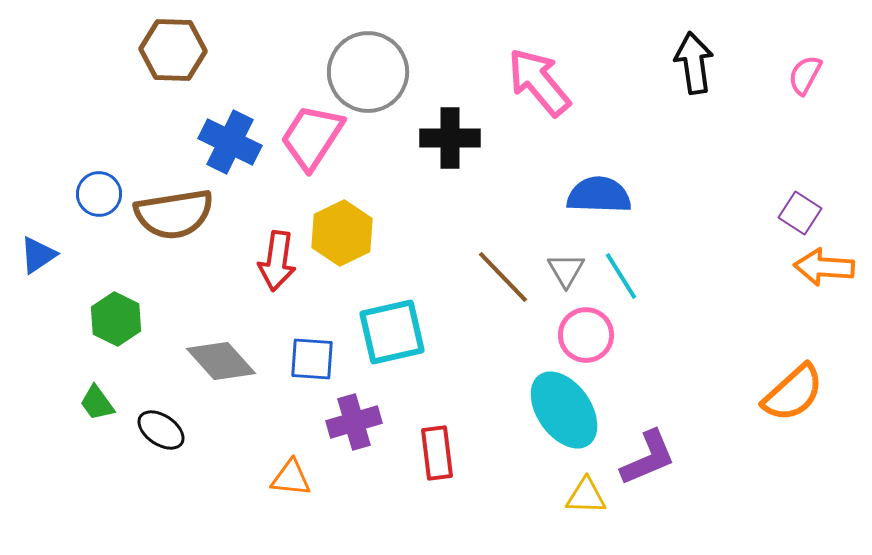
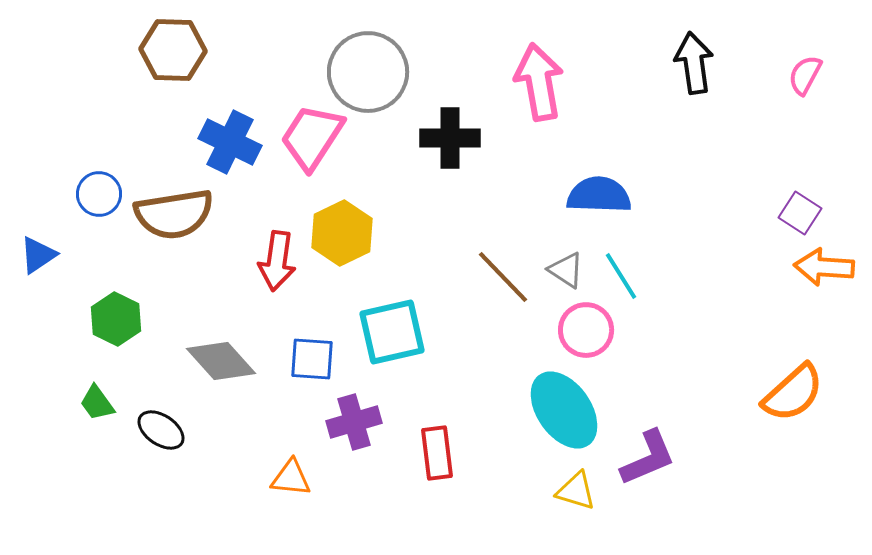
pink arrow: rotated 30 degrees clockwise
gray triangle: rotated 27 degrees counterclockwise
pink circle: moved 5 px up
yellow triangle: moved 10 px left, 5 px up; rotated 15 degrees clockwise
